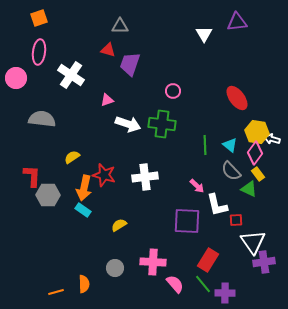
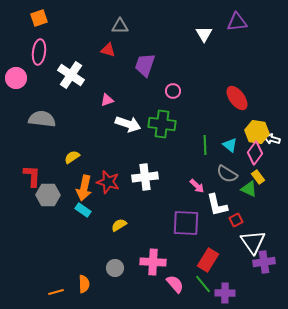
purple trapezoid at (130, 64): moved 15 px right, 1 px down
gray semicircle at (231, 171): moved 4 px left, 3 px down; rotated 15 degrees counterclockwise
yellow rectangle at (258, 174): moved 3 px down
red star at (104, 175): moved 4 px right, 7 px down
red square at (236, 220): rotated 24 degrees counterclockwise
purple square at (187, 221): moved 1 px left, 2 px down
